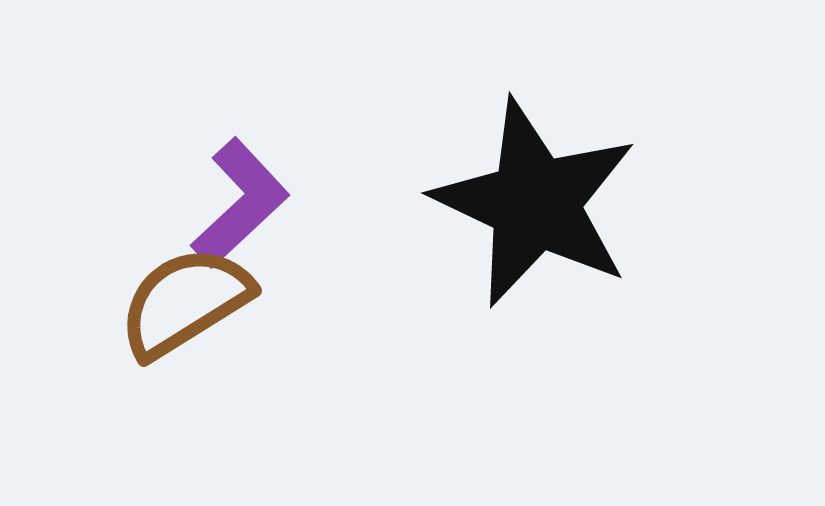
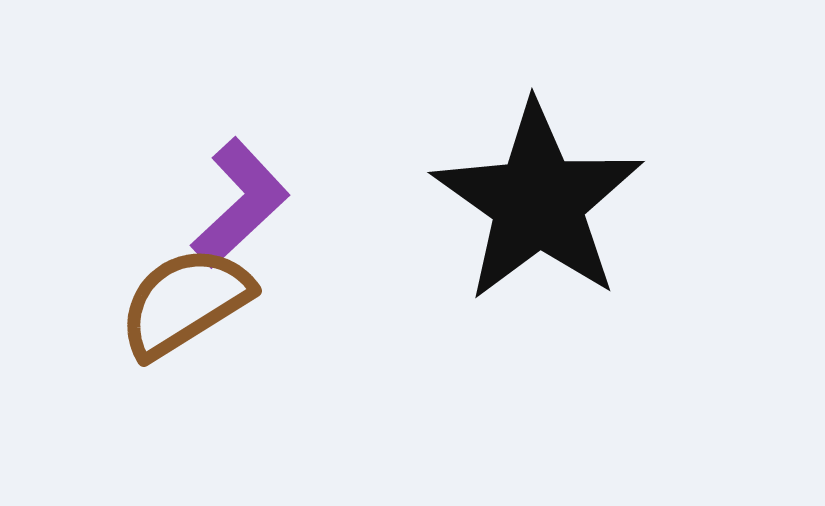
black star: moved 3 px right, 1 px up; rotated 10 degrees clockwise
